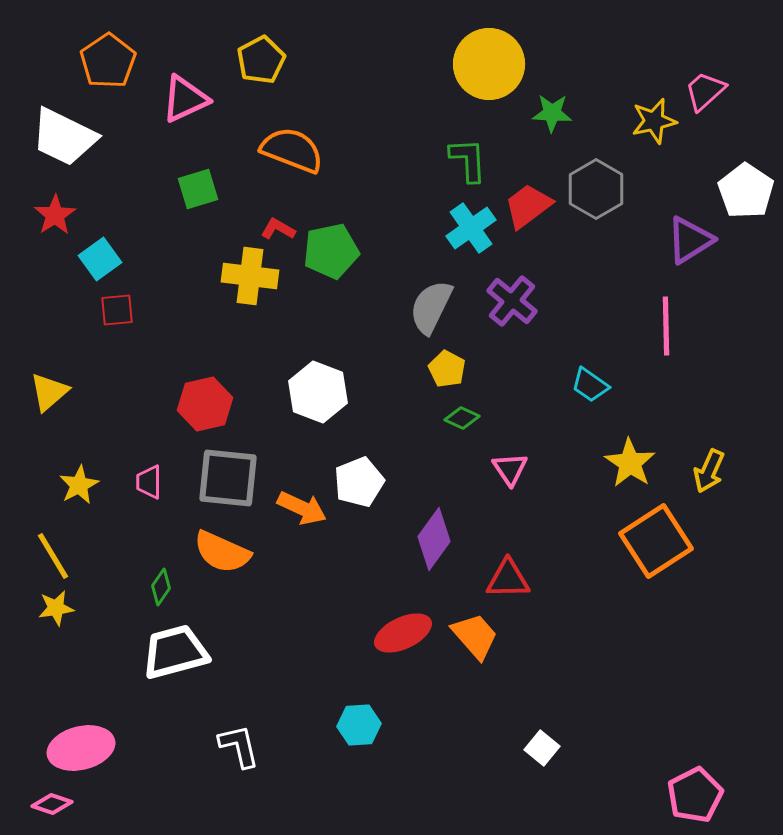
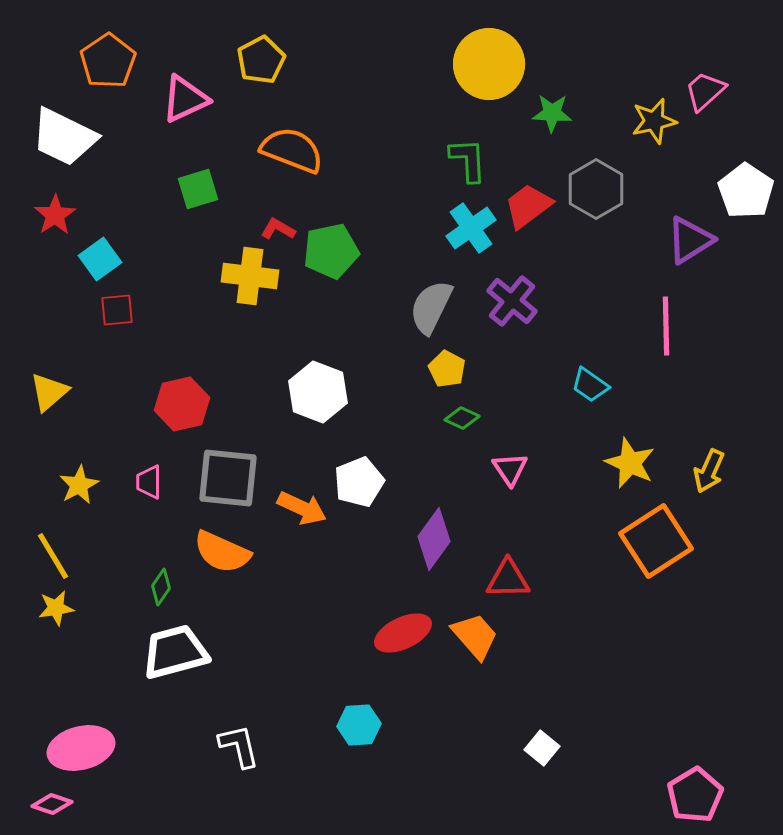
red hexagon at (205, 404): moved 23 px left
yellow star at (630, 463): rotated 9 degrees counterclockwise
pink pentagon at (695, 795): rotated 4 degrees counterclockwise
